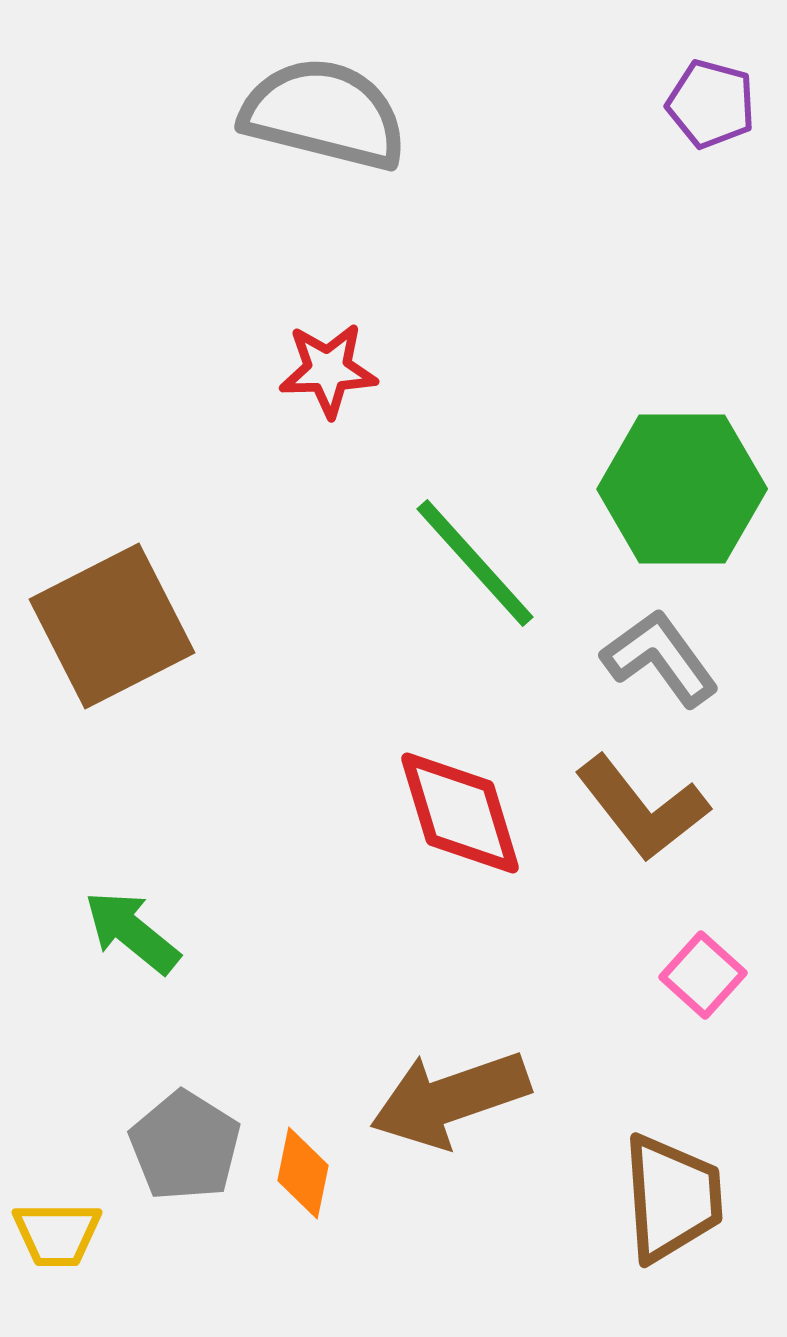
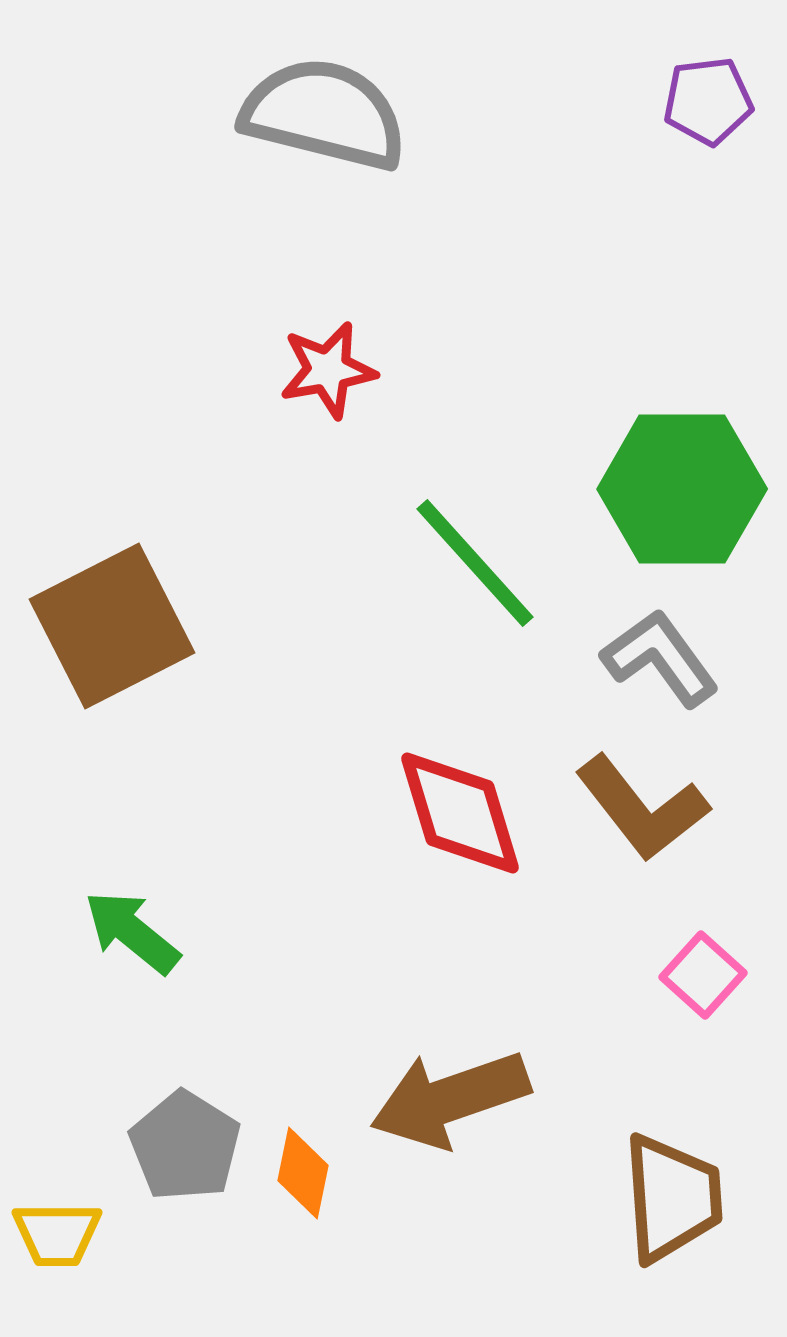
purple pentagon: moved 3 px left, 3 px up; rotated 22 degrees counterclockwise
red star: rotated 8 degrees counterclockwise
